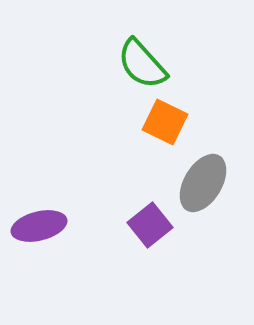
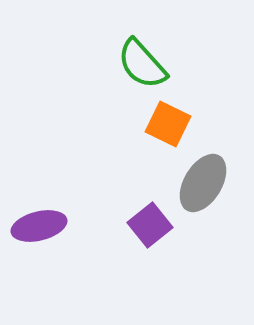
orange square: moved 3 px right, 2 px down
